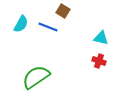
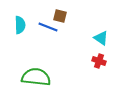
brown square: moved 3 px left, 5 px down; rotated 16 degrees counterclockwise
cyan semicircle: moved 1 px left, 1 px down; rotated 30 degrees counterclockwise
cyan triangle: rotated 21 degrees clockwise
green semicircle: rotated 40 degrees clockwise
